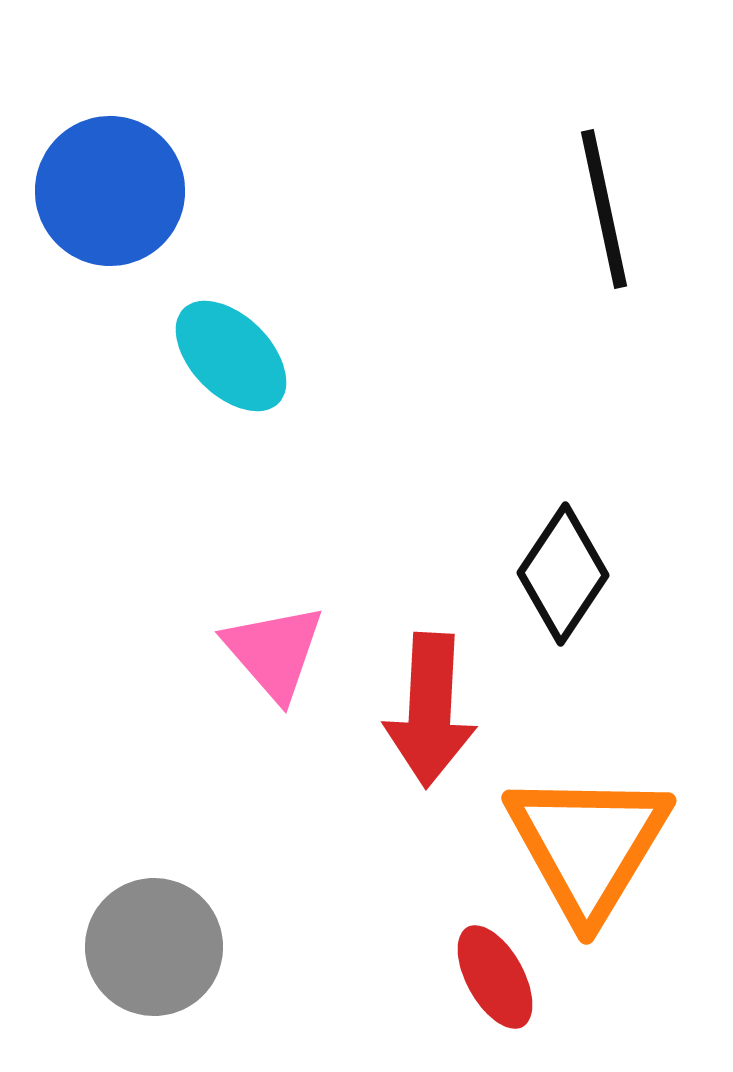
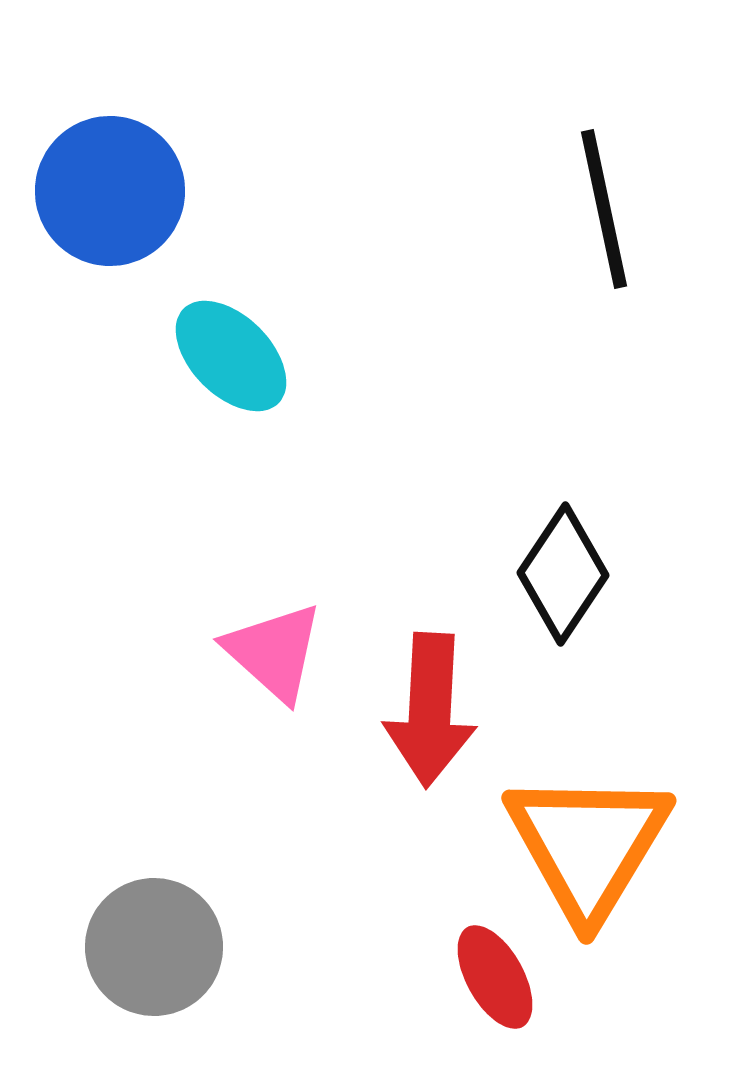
pink triangle: rotated 7 degrees counterclockwise
